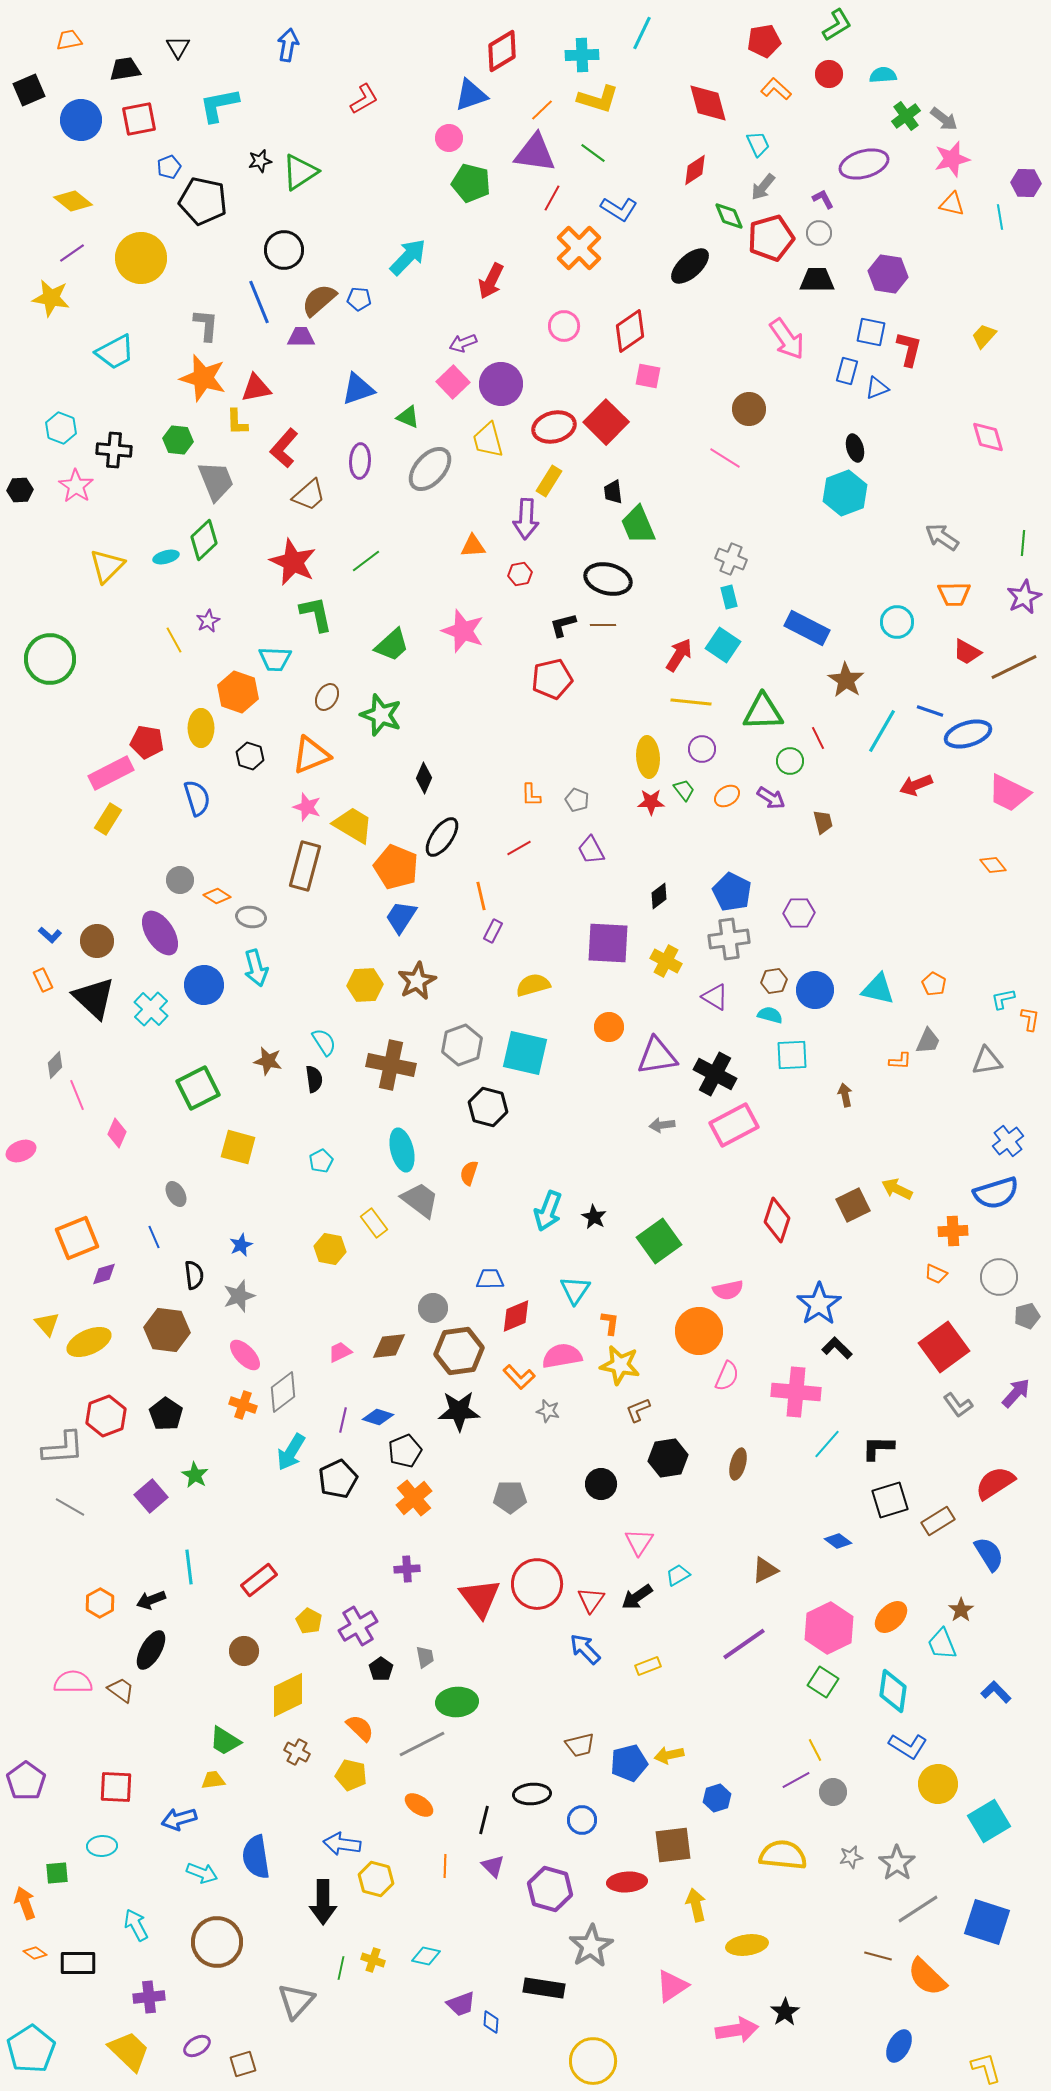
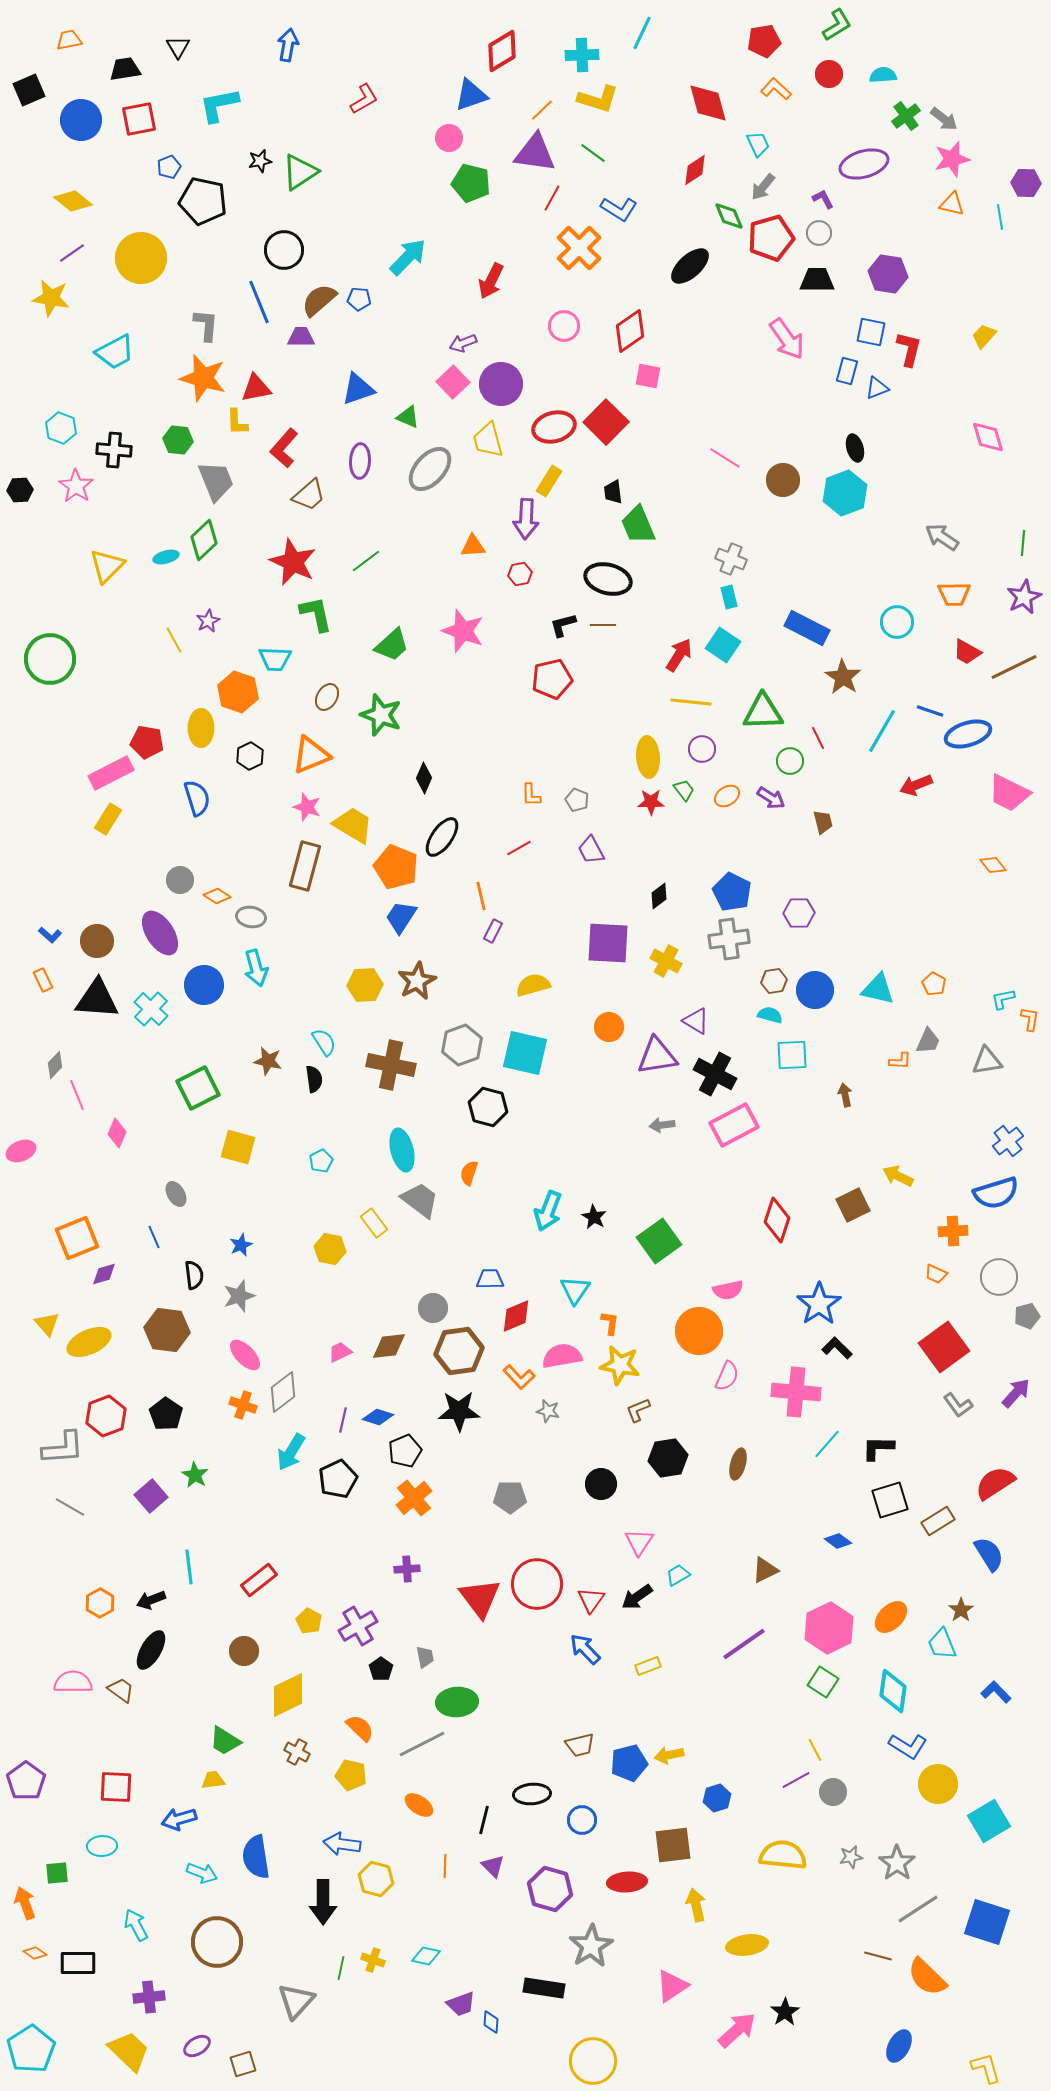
brown circle at (749, 409): moved 34 px right, 71 px down
brown star at (846, 680): moved 3 px left, 3 px up
black hexagon at (250, 756): rotated 16 degrees clockwise
purple triangle at (715, 997): moved 19 px left, 24 px down
black triangle at (94, 998): moved 3 px right, 1 px down; rotated 39 degrees counterclockwise
yellow arrow at (897, 1189): moved 1 px right, 13 px up
pink arrow at (737, 2030): rotated 33 degrees counterclockwise
